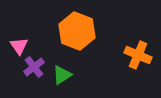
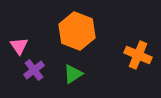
purple cross: moved 3 px down
green triangle: moved 11 px right, 1 px up
